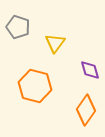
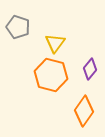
purple diamond: moved 1 px up; rotated 55 degrees clockwise
orange hexagon: moved 16 px right, 11 px up
orange diamond: moved 2 px left, 1 px down
